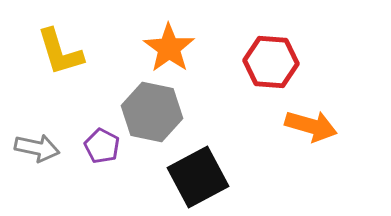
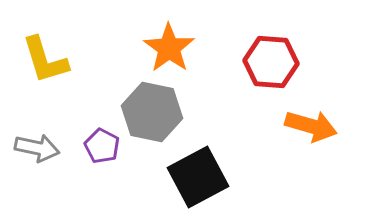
yellow L-shape: moved 15 px left, 8 px down
